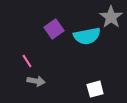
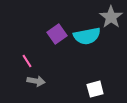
purple square: moved 3 px right, 5 px down
